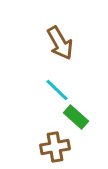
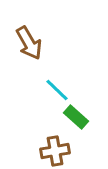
brown arrow: moved 31 px left
brown cross: moved 4 px down
